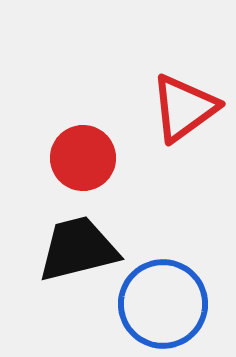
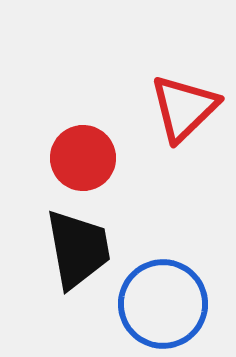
red triangle: rotated 8 degrees counterclockwise
black trapezoid: rotated 94 degrees clockwise
